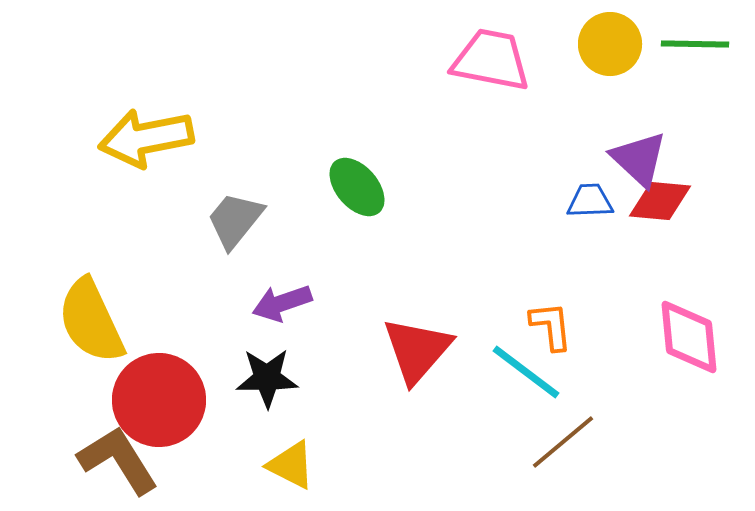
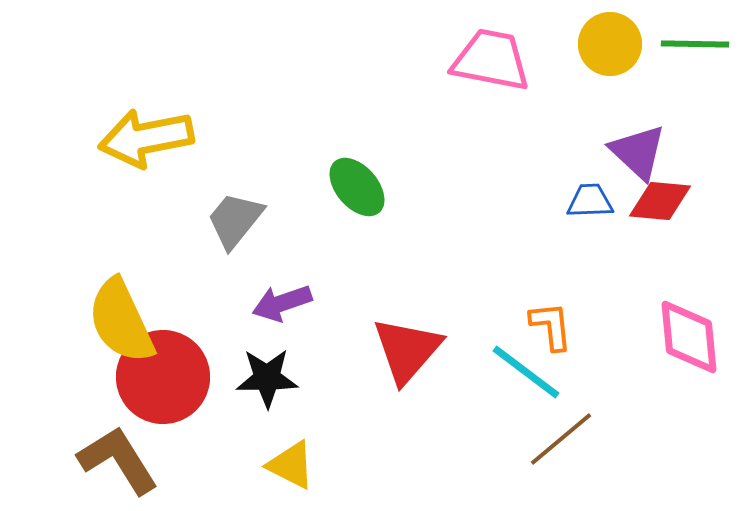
purple triangle: moved 1 px left, 7 px up
yellow semicircle: moved 30 px right
red triangle: moved 10 px left
red circle: moved 4 px right, 23 px up
brown line: moved 2 px left, 3 px up
